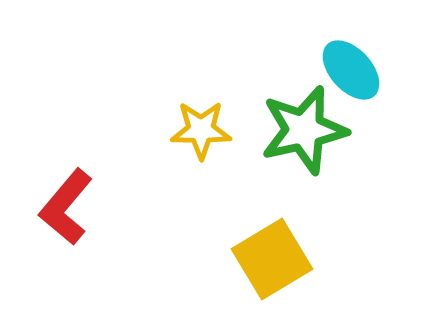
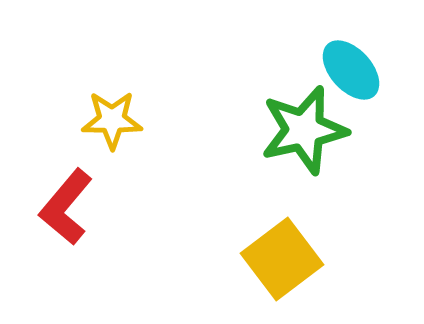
yellow star: moved 89 px left, 10 px up
yellow square: moved 10 px right; rotated 6 degrees counterclockwise
